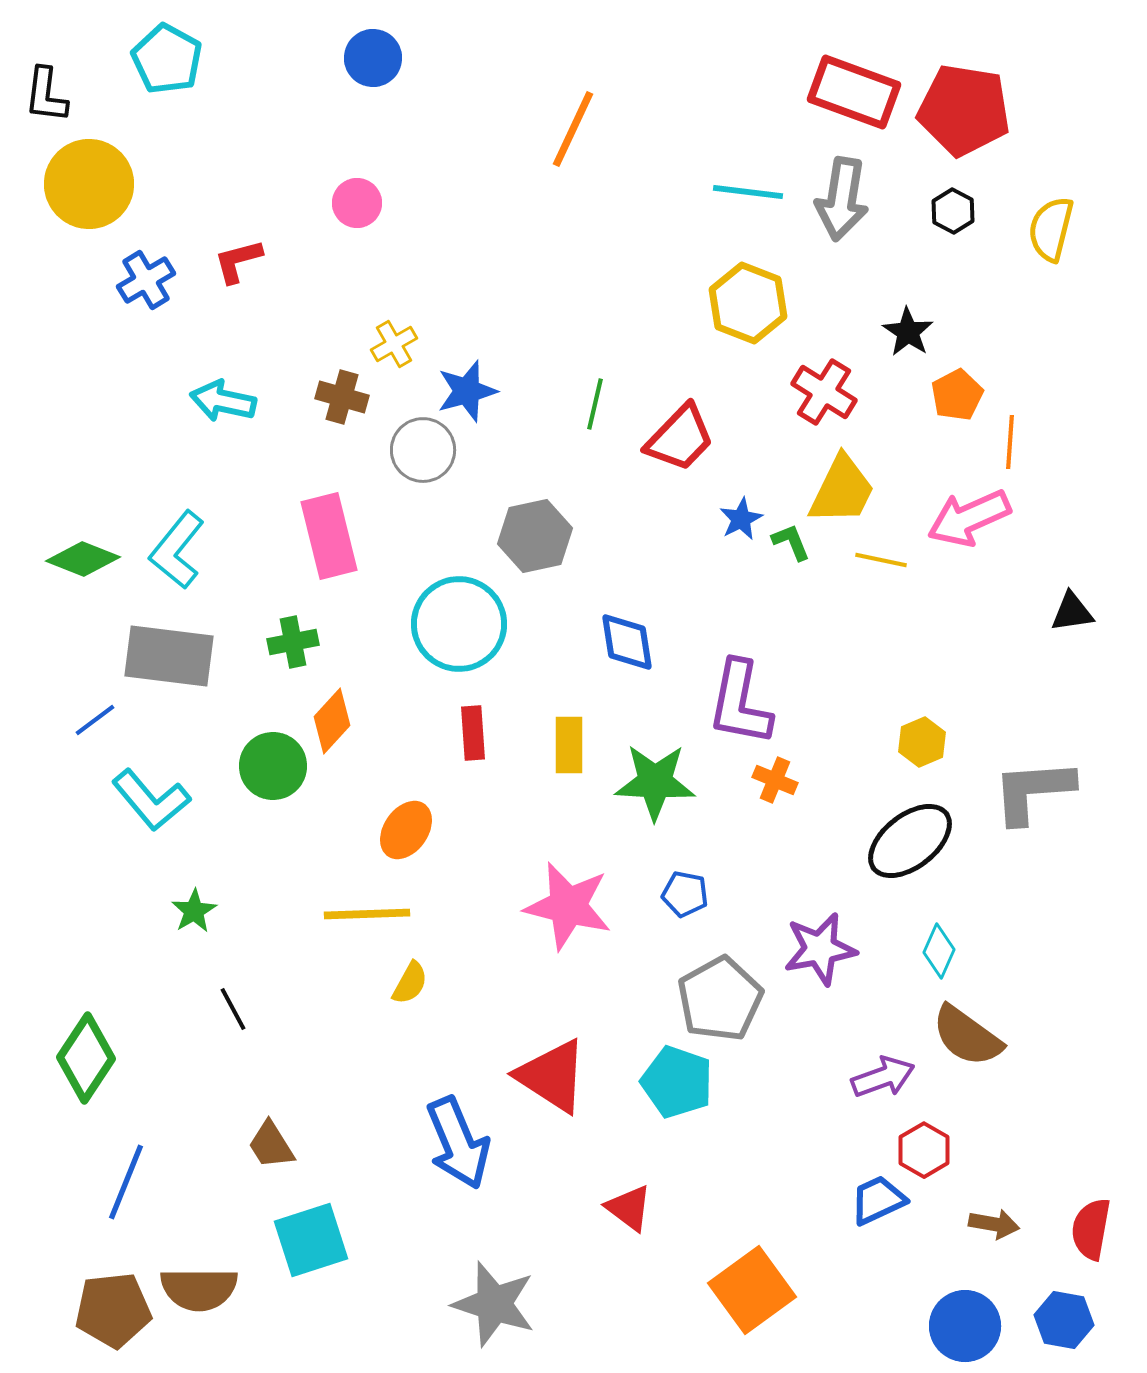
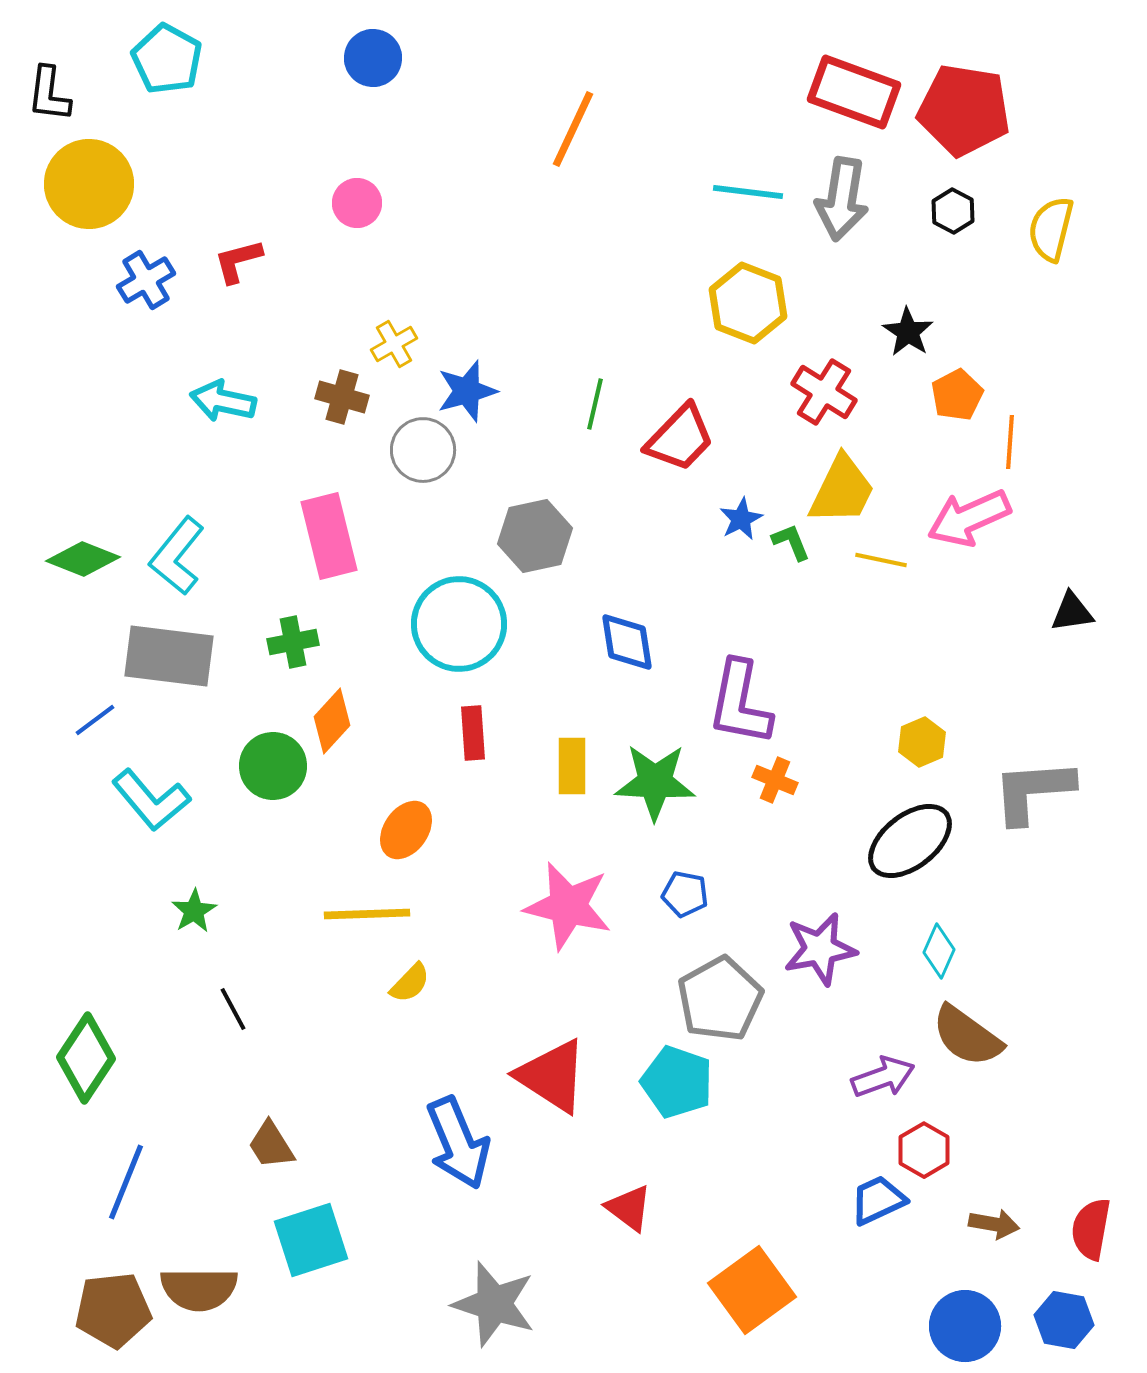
black L-shape at (46, 95): moved 3 px right, 1 px up
cyan L-shape at (177, 550): moved 6 px down
yellow rectangle at (569, 745): moved 3 px right, 21 px down
yellow semicircle at (410, 983): rotated 15 degrees clockwise
